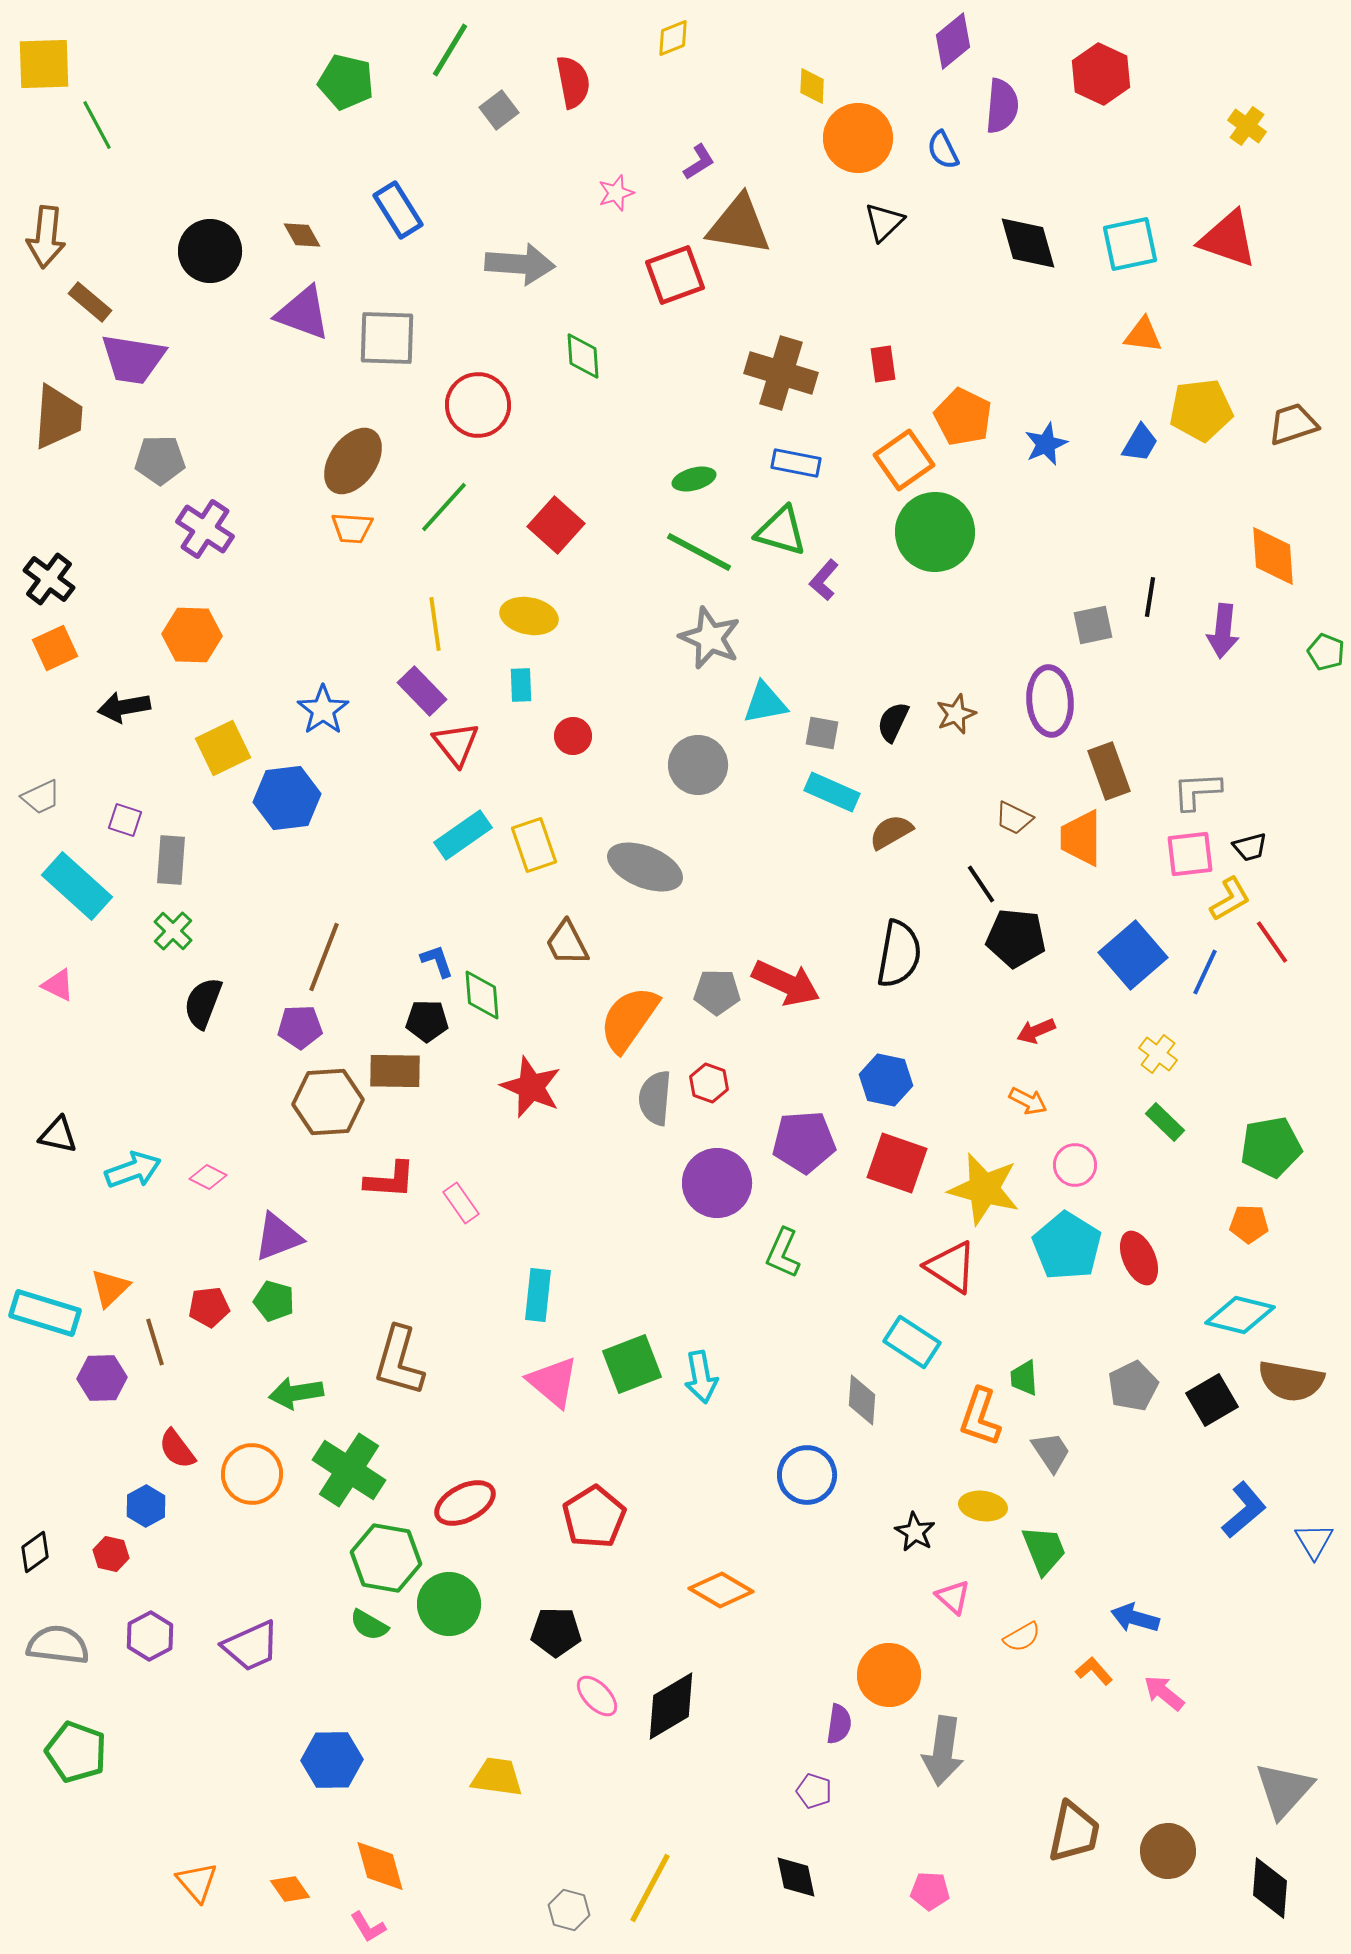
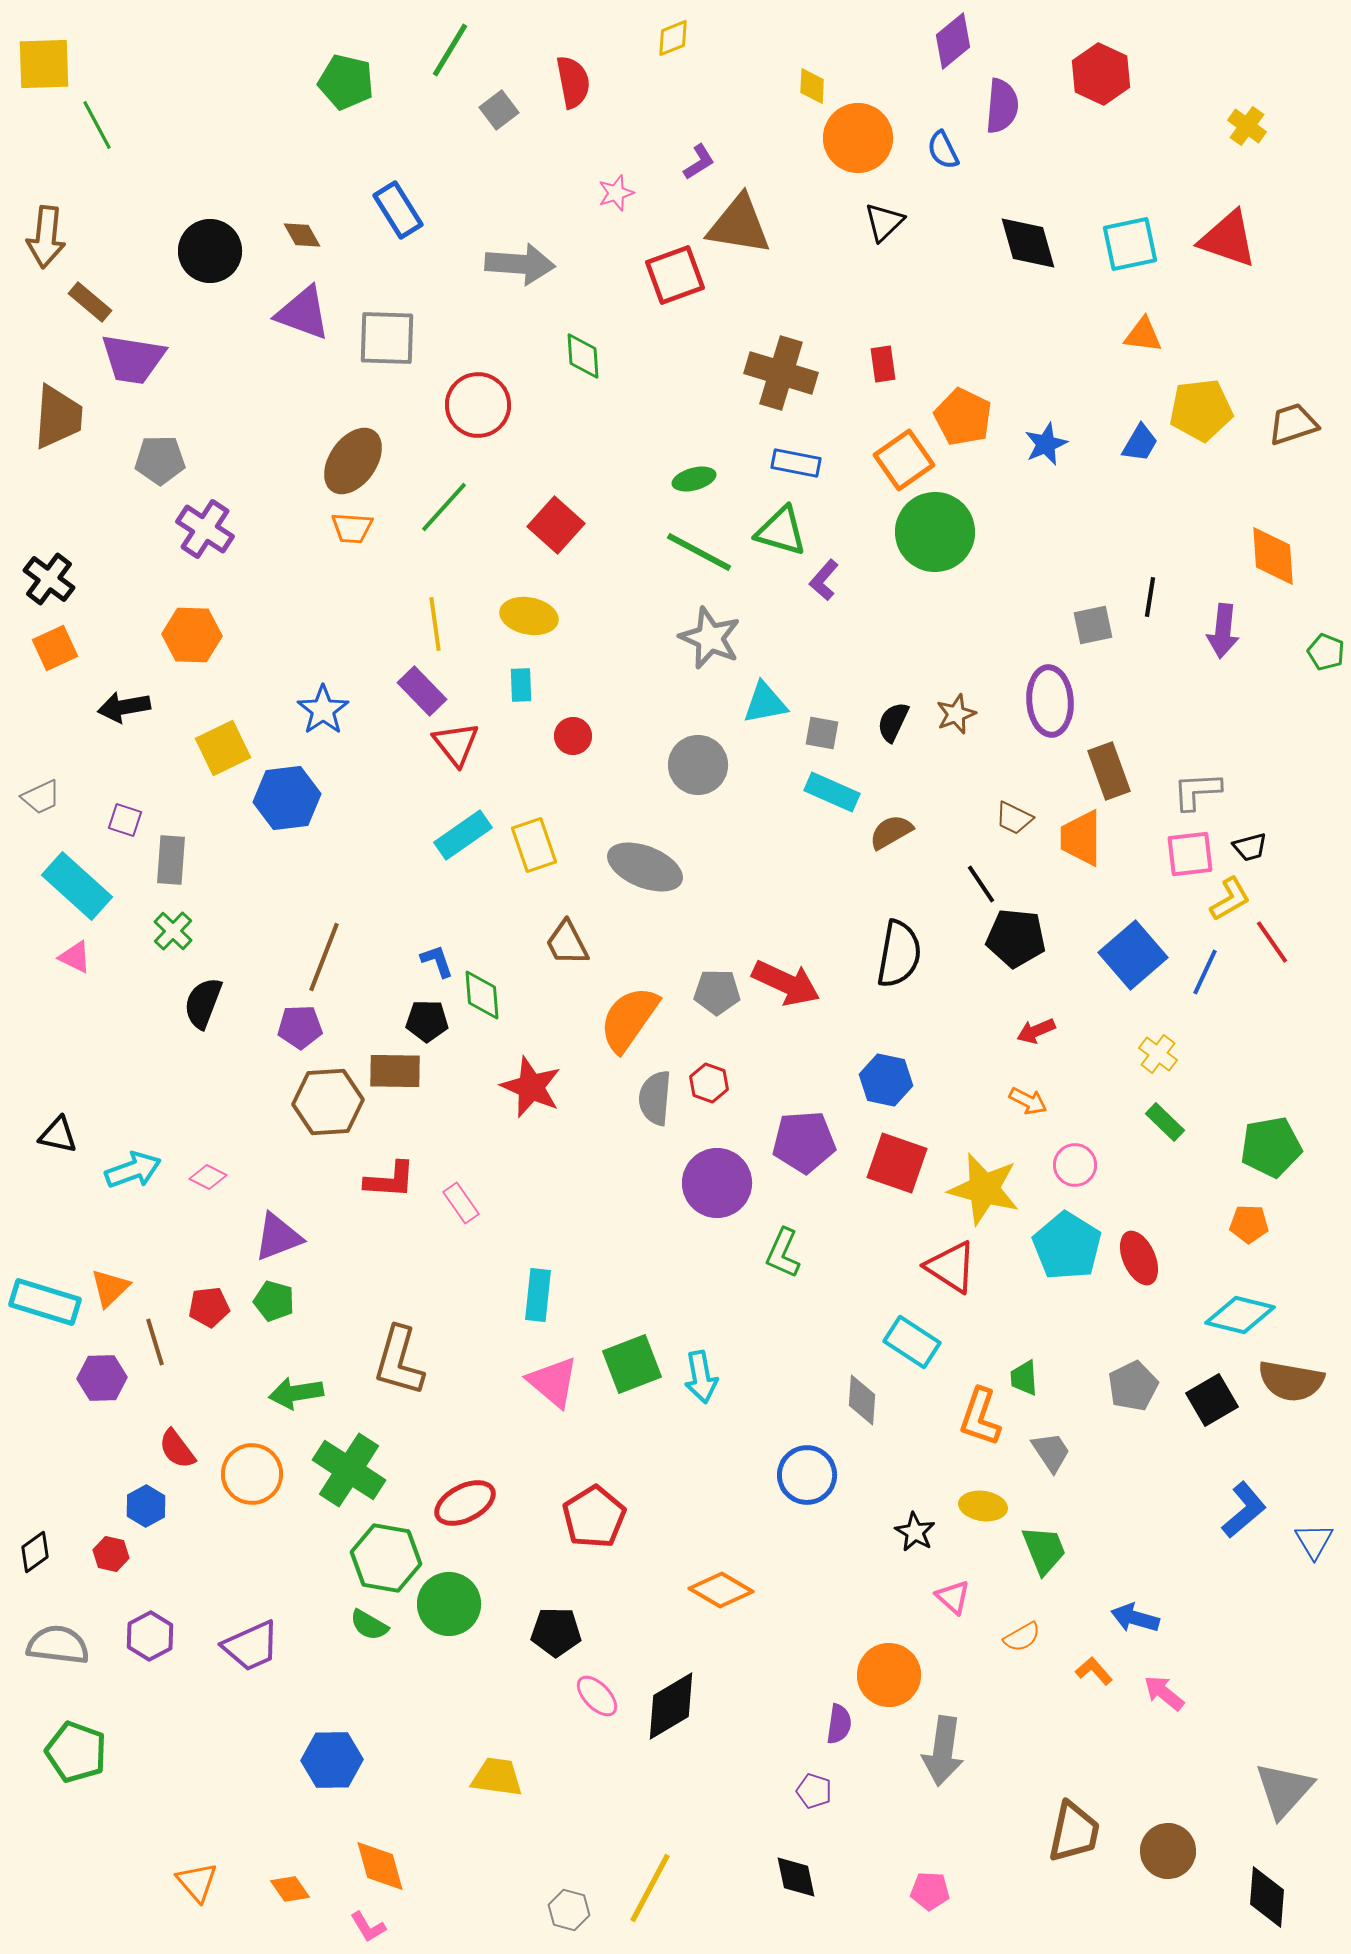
pink triangle at (58, 985): moved 17 px right, 28 px up
cyan rectangle at (45, 1313): moved 11 px up
black diamond at (1270, 1888): moved 3 px left, 9 px down
